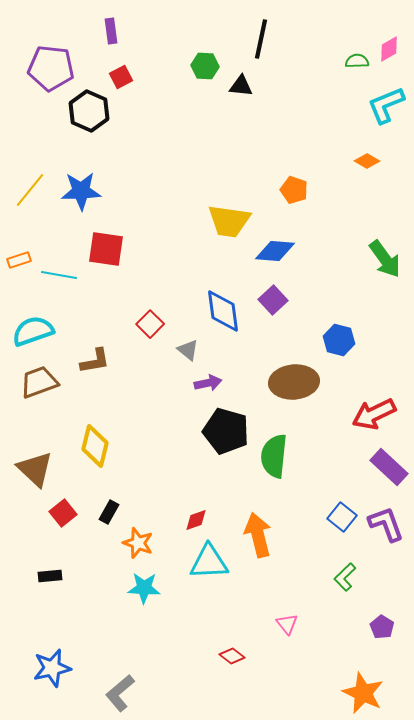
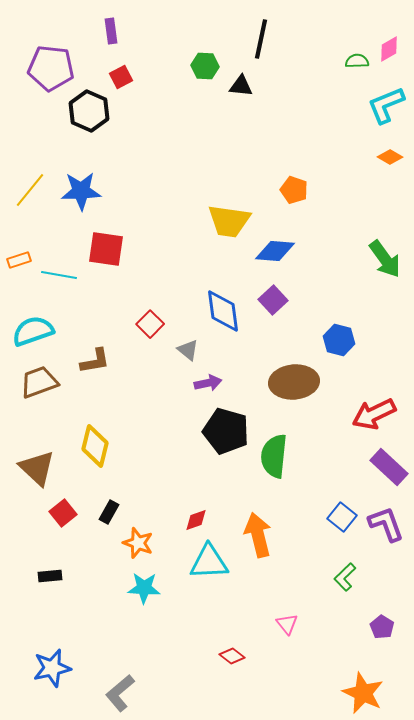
orange diamond at (367, 161): moved 23 px right, 4 px up
brown triangle at (35, 469): moved 2 px right, 1 px up
